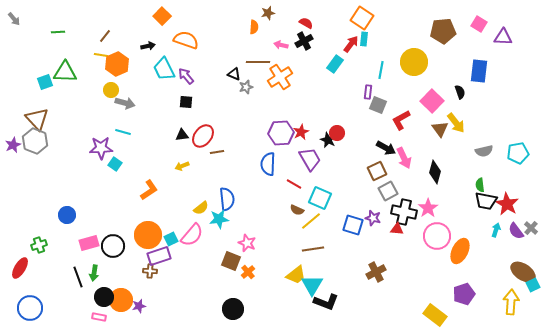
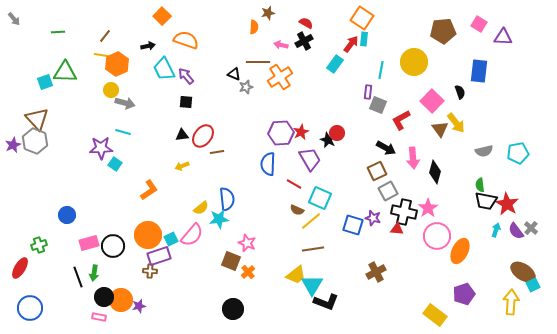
pink arrow at (404, 158): moved 9 px right; rotated 20 degrees clockwise
